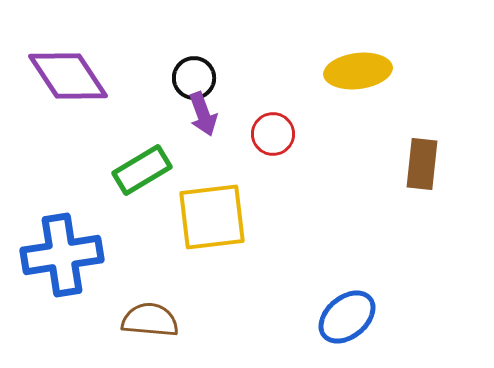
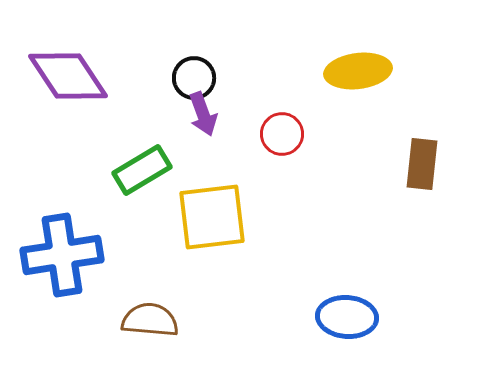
red circle: moved 9 px right
blue ellipse: rotated 44 degrees clockwise
